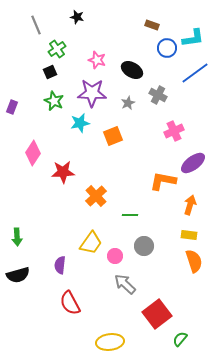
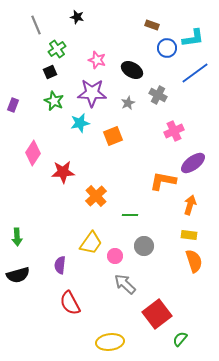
purple rectangle: moved 1 px right, 2 px up
